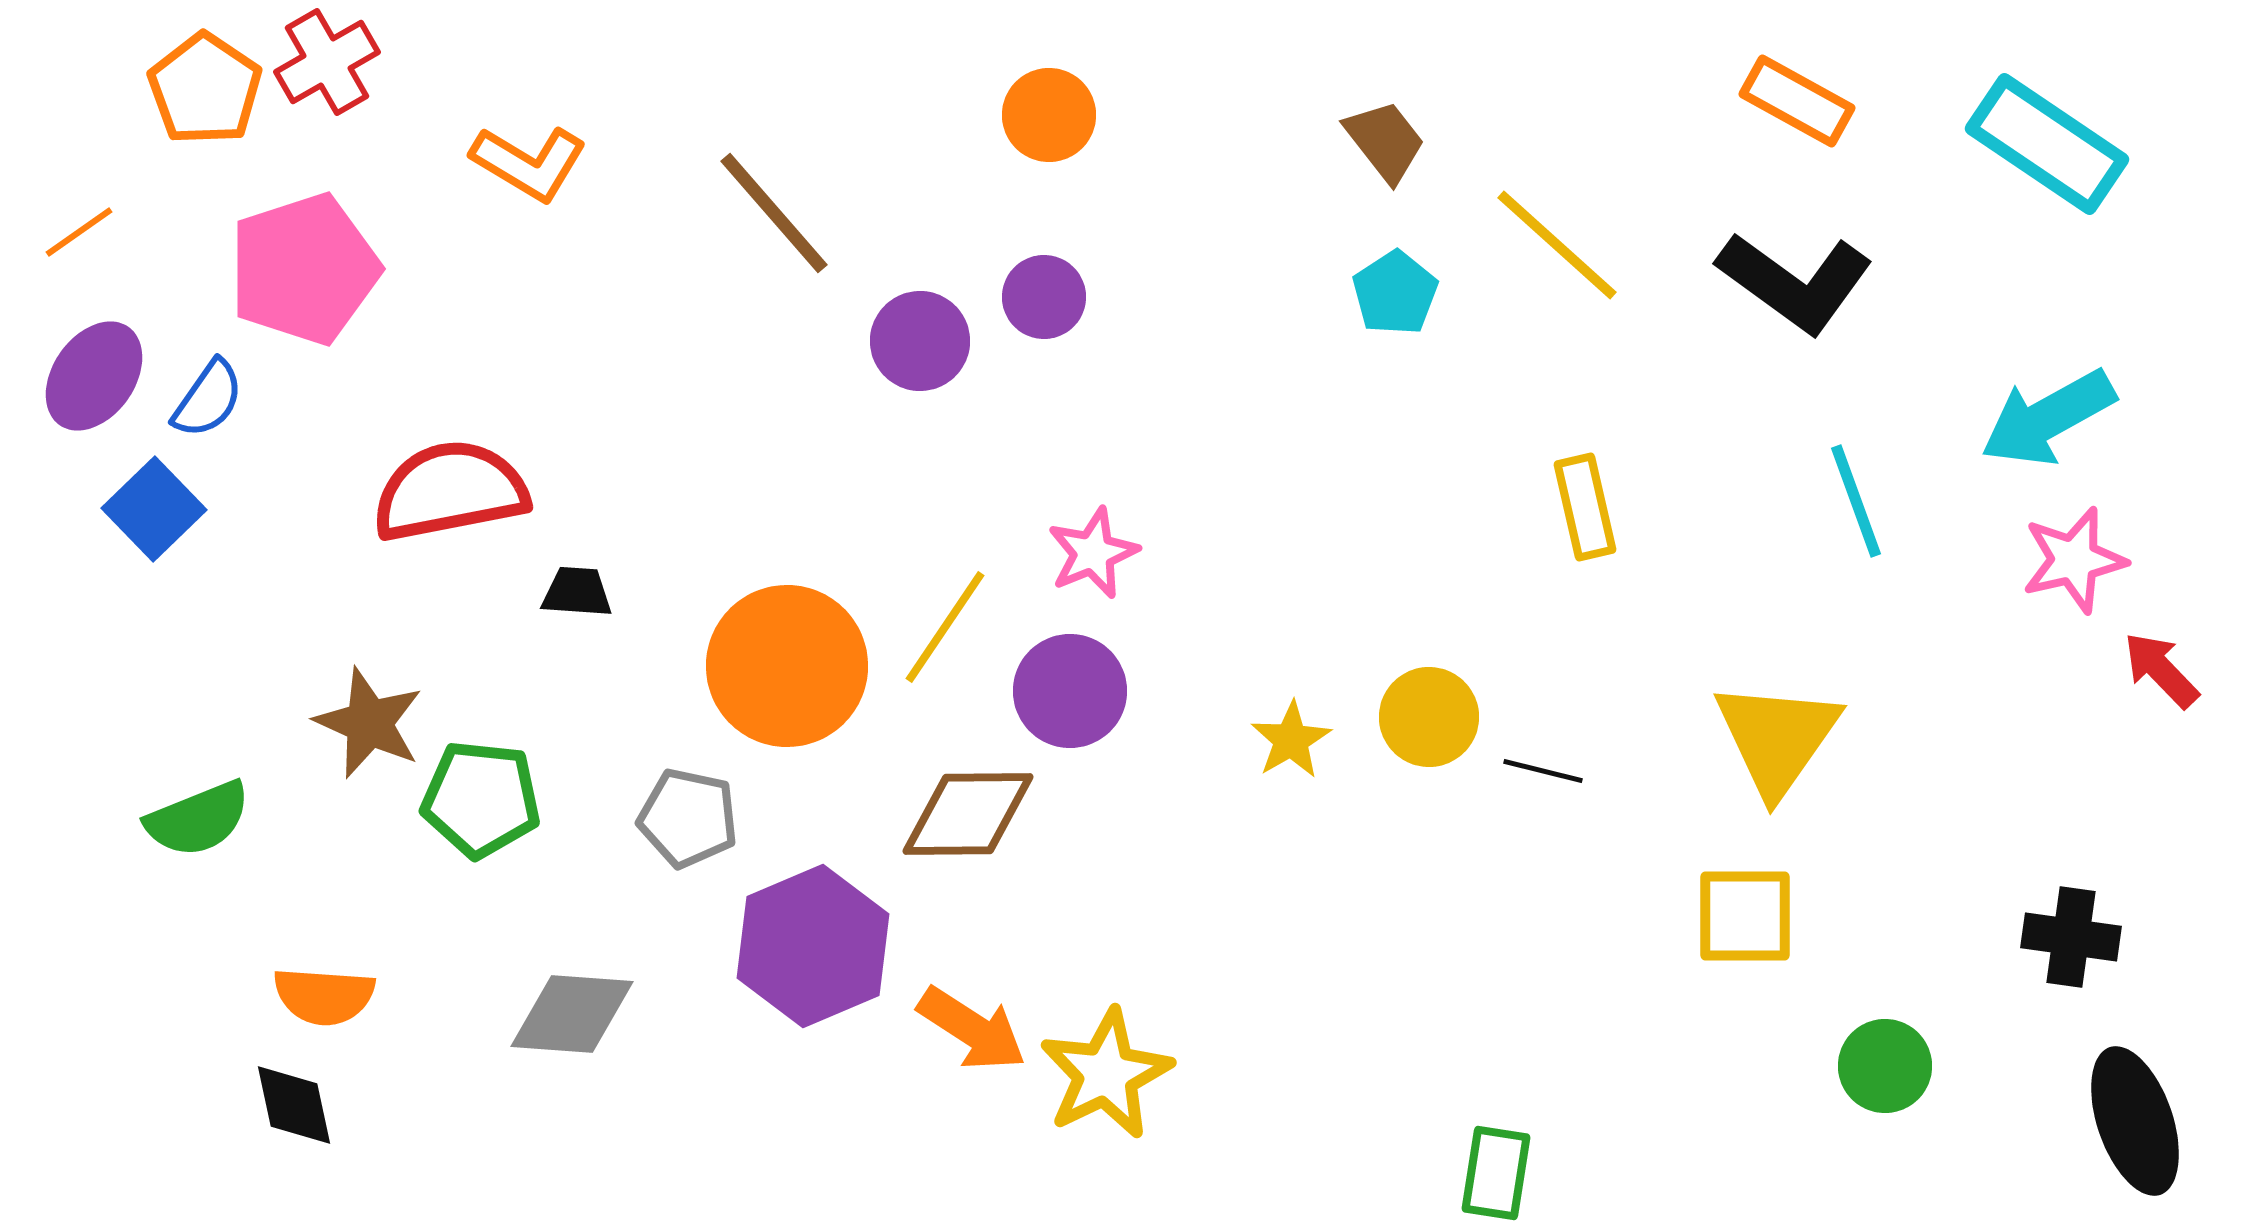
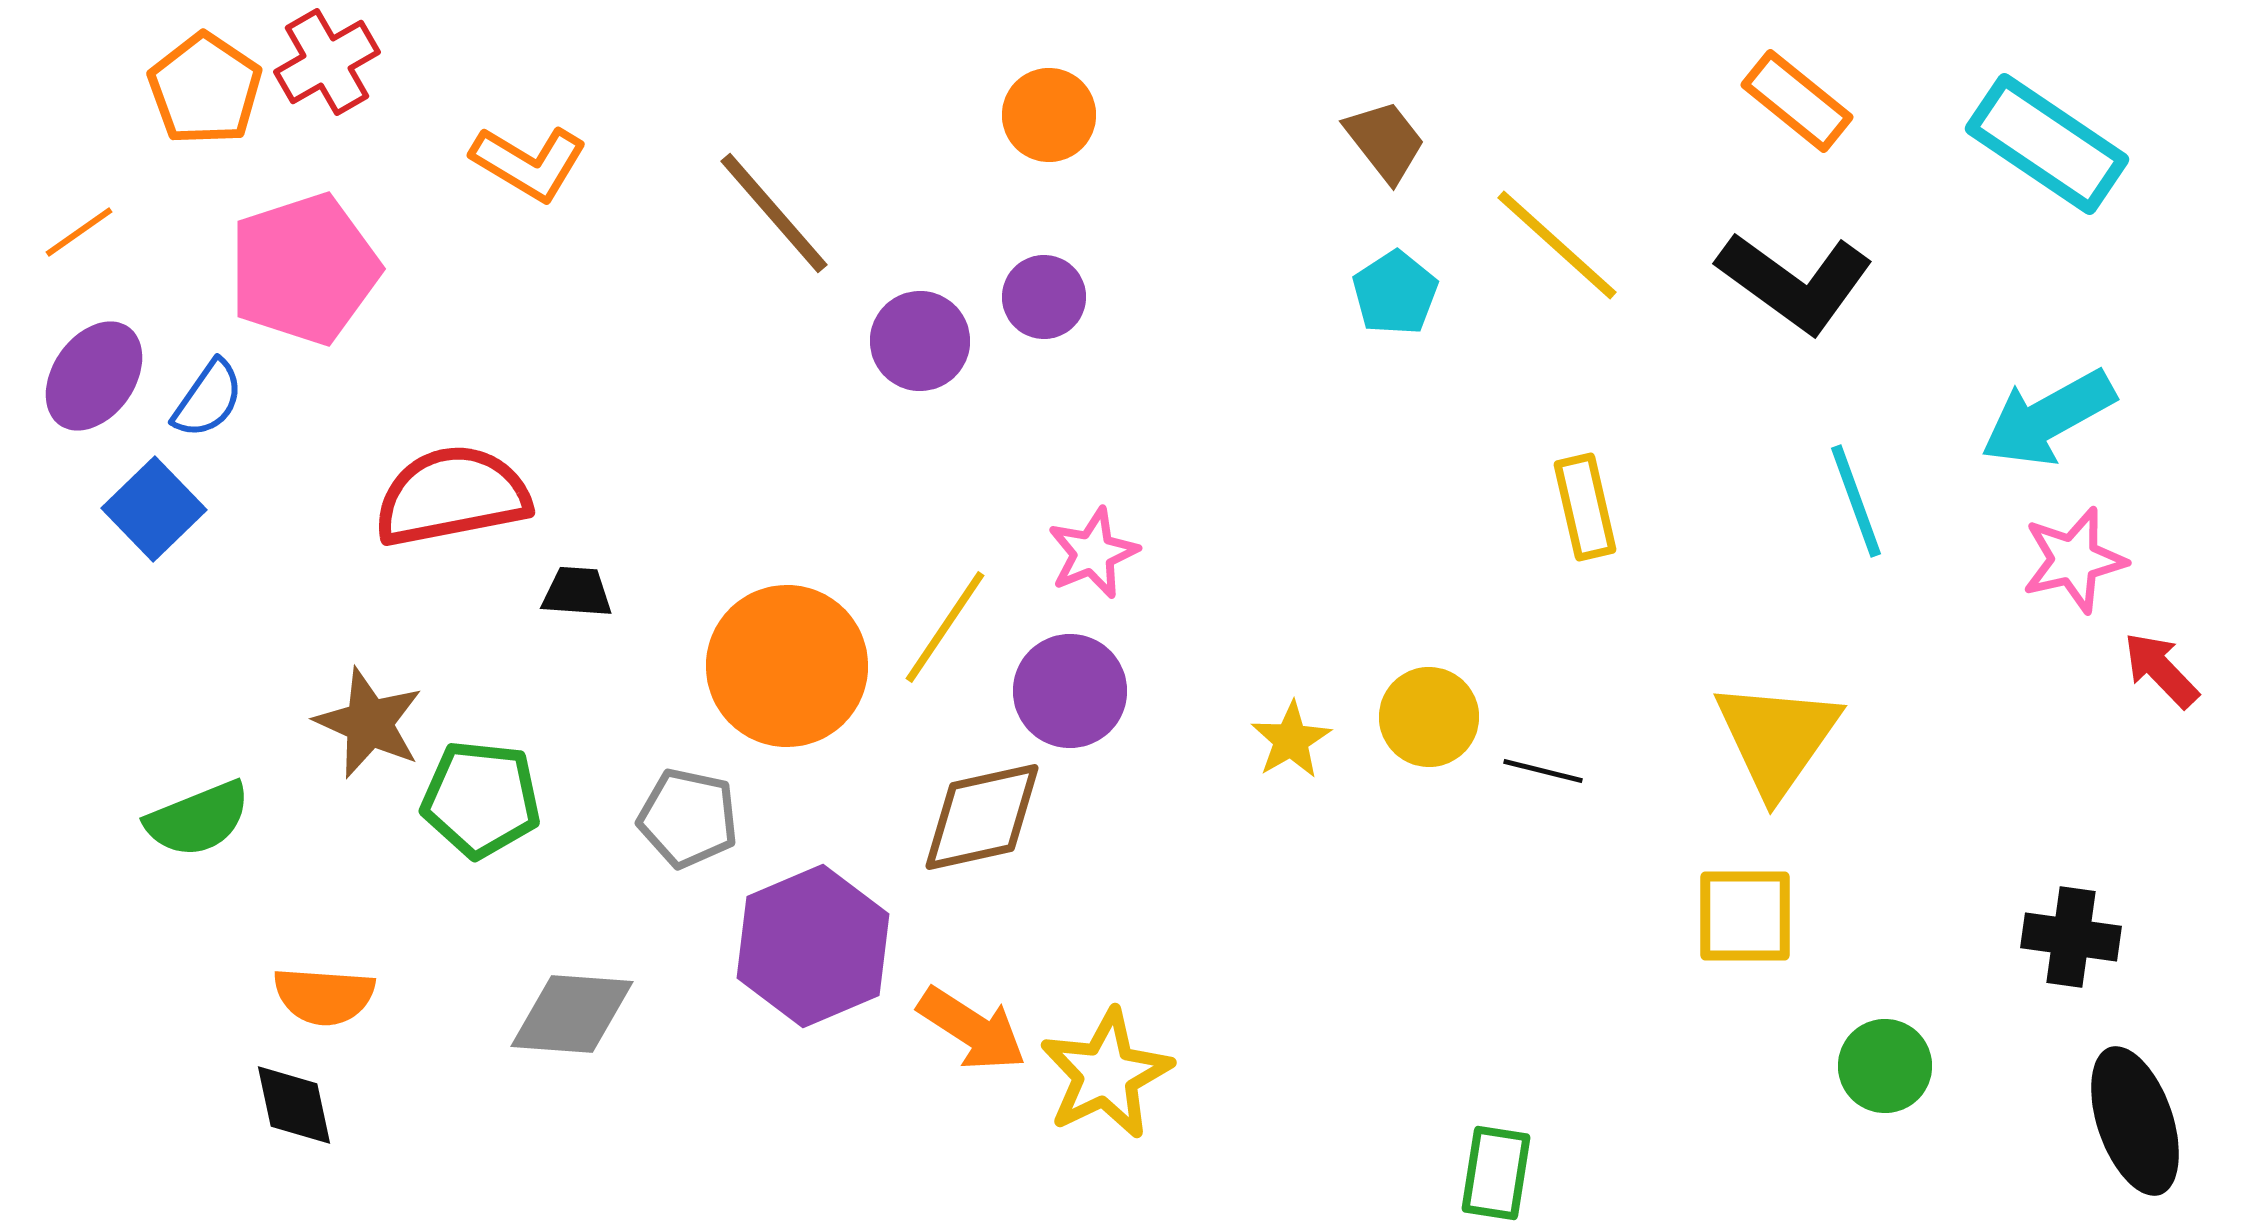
orange rectangle at (1797, 101): rotated 10 degrees clockwise
red semicircle at (450, 491): moved 2 px right, 5 px down
brown diamond at (968, 814): moved 14 px right, 3 px down; rotated 12 degrees counterclockwise
